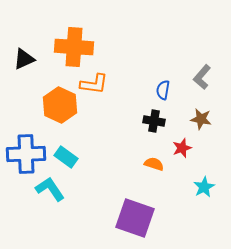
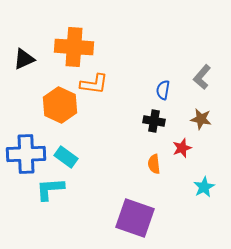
orange semicircle: rotated 114 degrees counterclockwise
cyan L-shape: rotated 60 degrees counterclockwise
